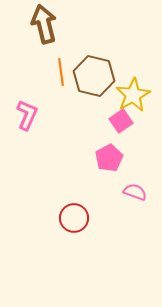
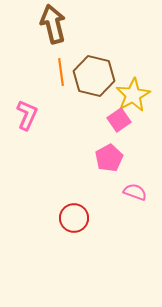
brown arrow: moved 9 px right
pink square: moved 2 px left, 1 px up
